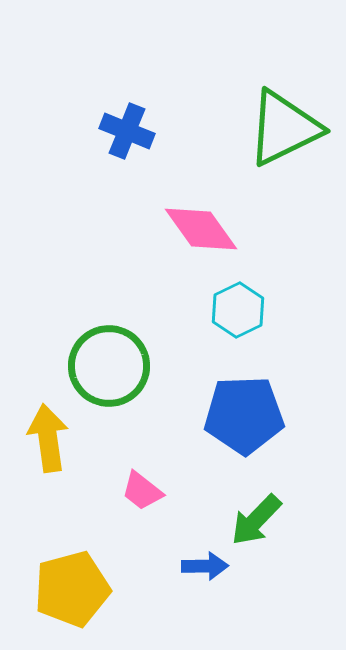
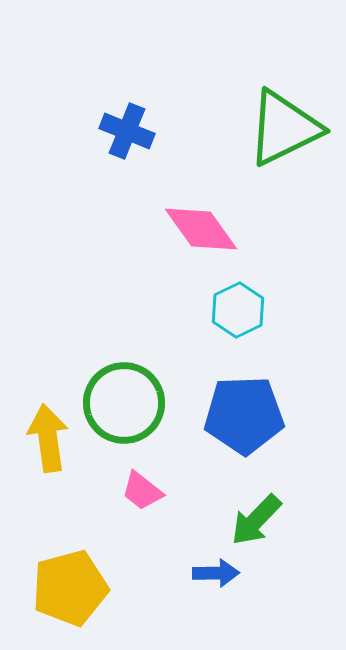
green circle: moved 15 px right, 37 px down
blue arrow: moved 11 px right, 7 px down
yellow pentagon: moved 2 px left, 1 px up
